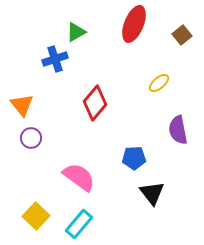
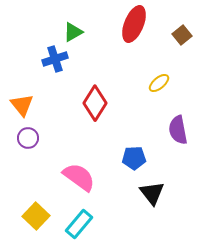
green triangle: moved 3 px left
red diamond: rotated 8 degrees counterclockwise
purple circle: moved 3 px left
